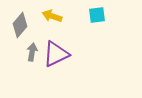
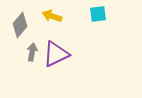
cyan square: moved 1 px right, 1 px up
